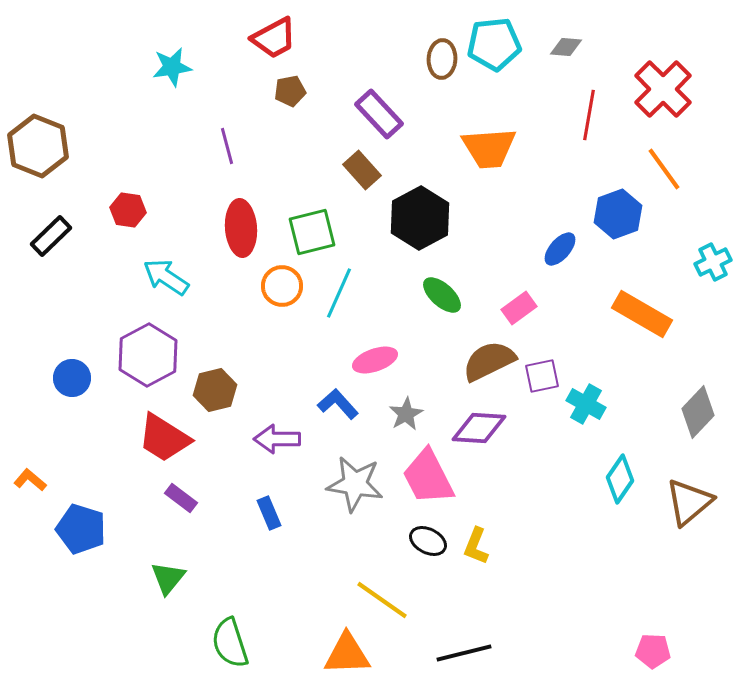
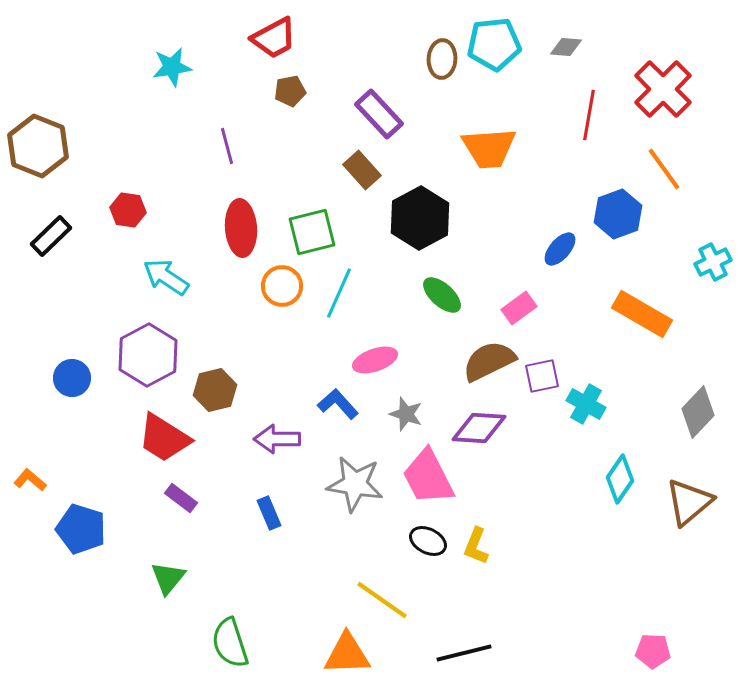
gray star at (406, 414): rotated 24 degrees counterclockwise
